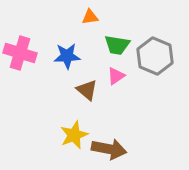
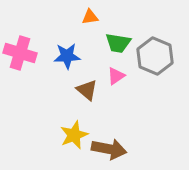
green trapezoid: moved 1 px right, 2 px up
